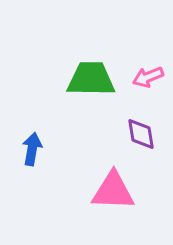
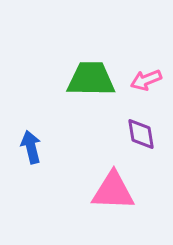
pink arrow: moved 2 px left, 3 px down
blue arrow: moved 1 px left, 2 px up; rotated 24 degrees counterclockwise
